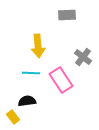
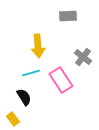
gray rectangle: moved 1 px right, 1 px down
cyan line: rotated 18 degrees counterclockwise
black semicircle: moved 3 px left, 4 px up; rotated 66 degrees clockwise
yellow rectangle: moved 2 px down
